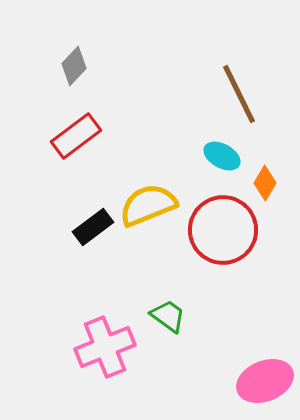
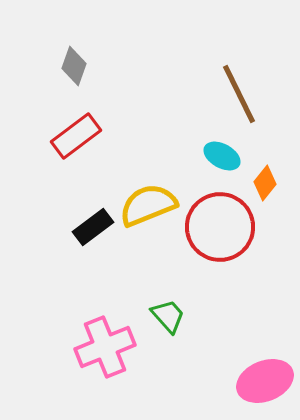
gray diamond: rotated 24 degrees counterclockwise
orange diamond: rotated 8 degrees clockwise
red circle: moved 3 px left, 3 px up
green trapezoid: rotated 12 degrees clockwise
